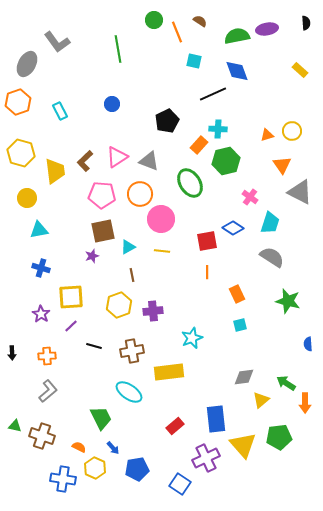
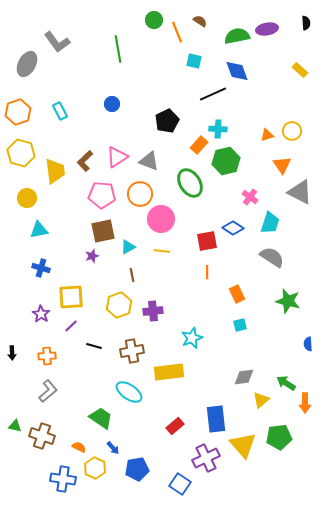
orange hexagon at (18, 102): moved 10 px down
green trapezoid at (101, 418): rotated 30 degrees counterclockwise
